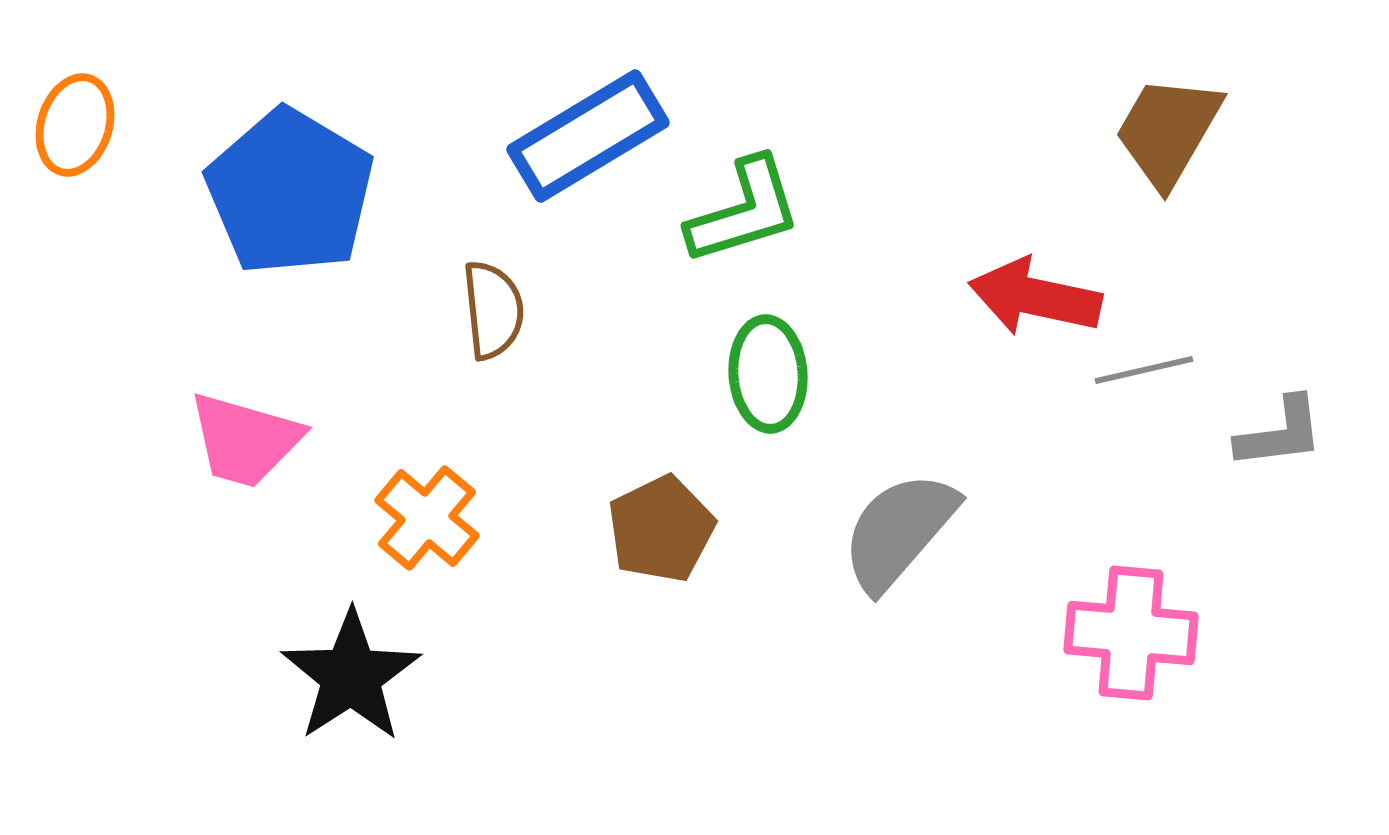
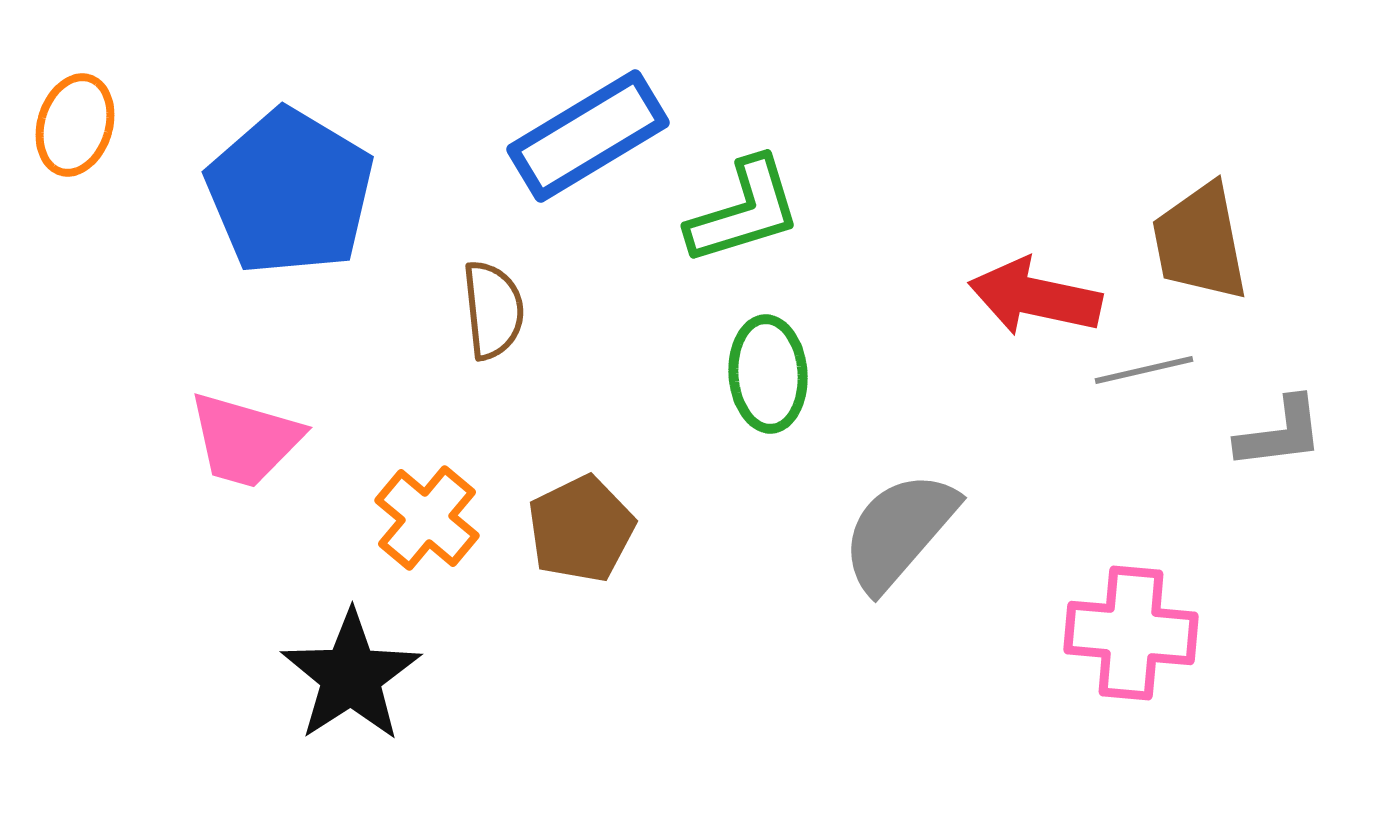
brown trapezoid: moved 32 px right, 111 px down; rotated 41 degrees counterclockwise
brown pentagon: moved 80 px left
